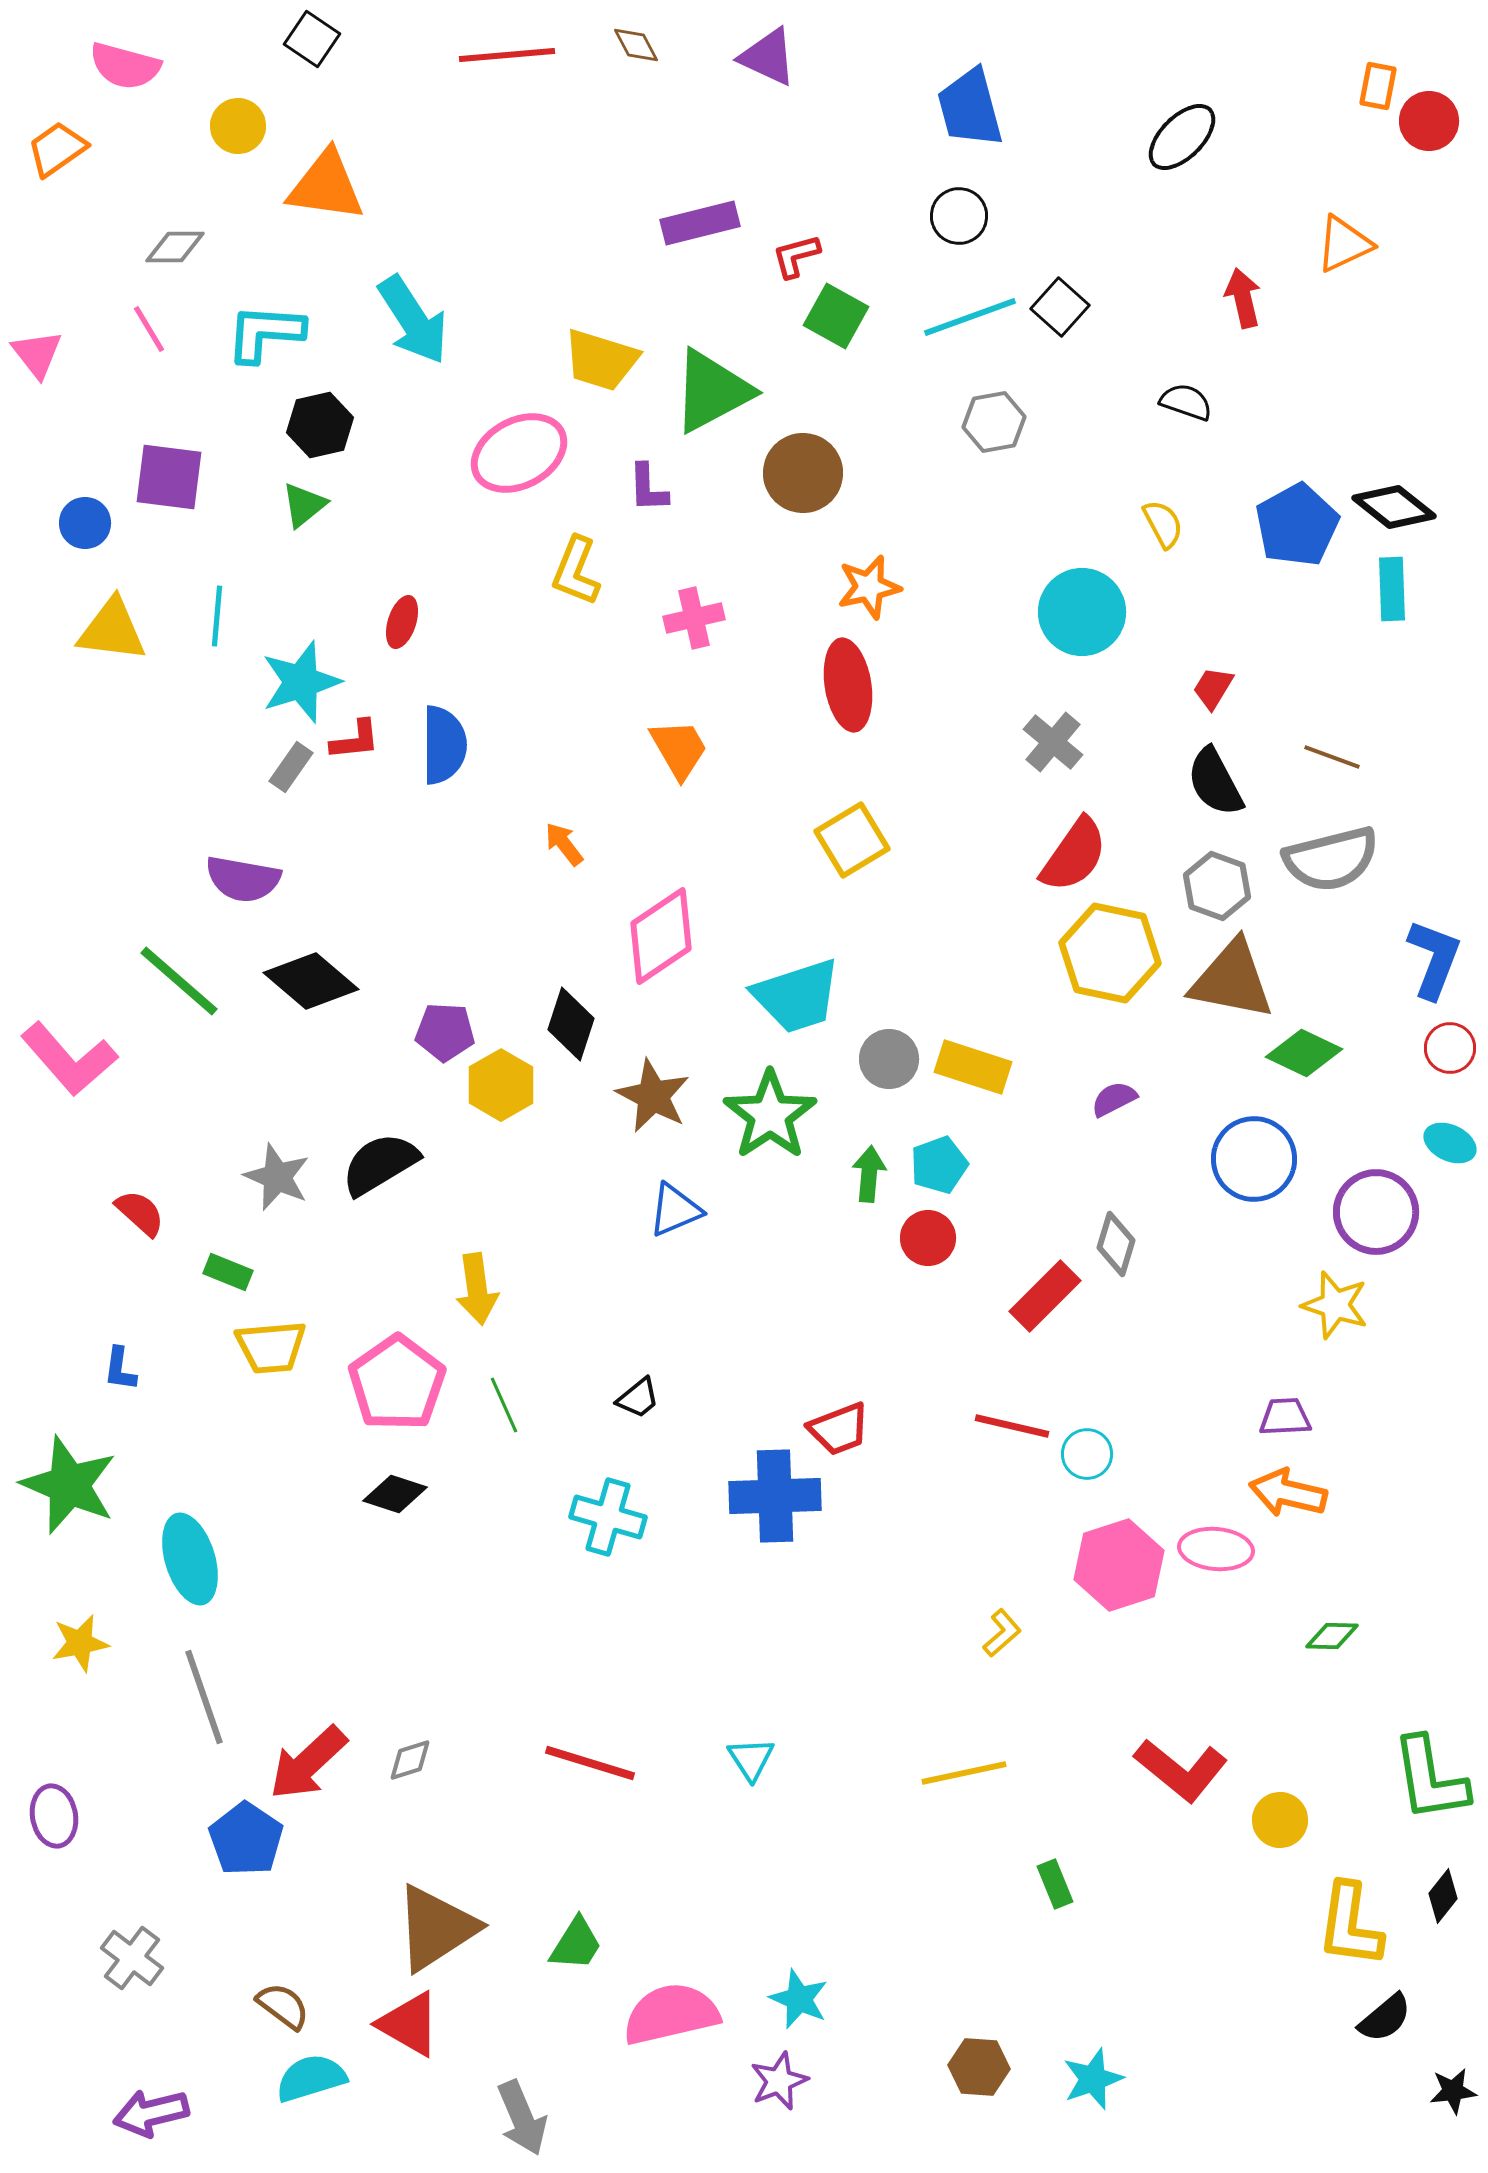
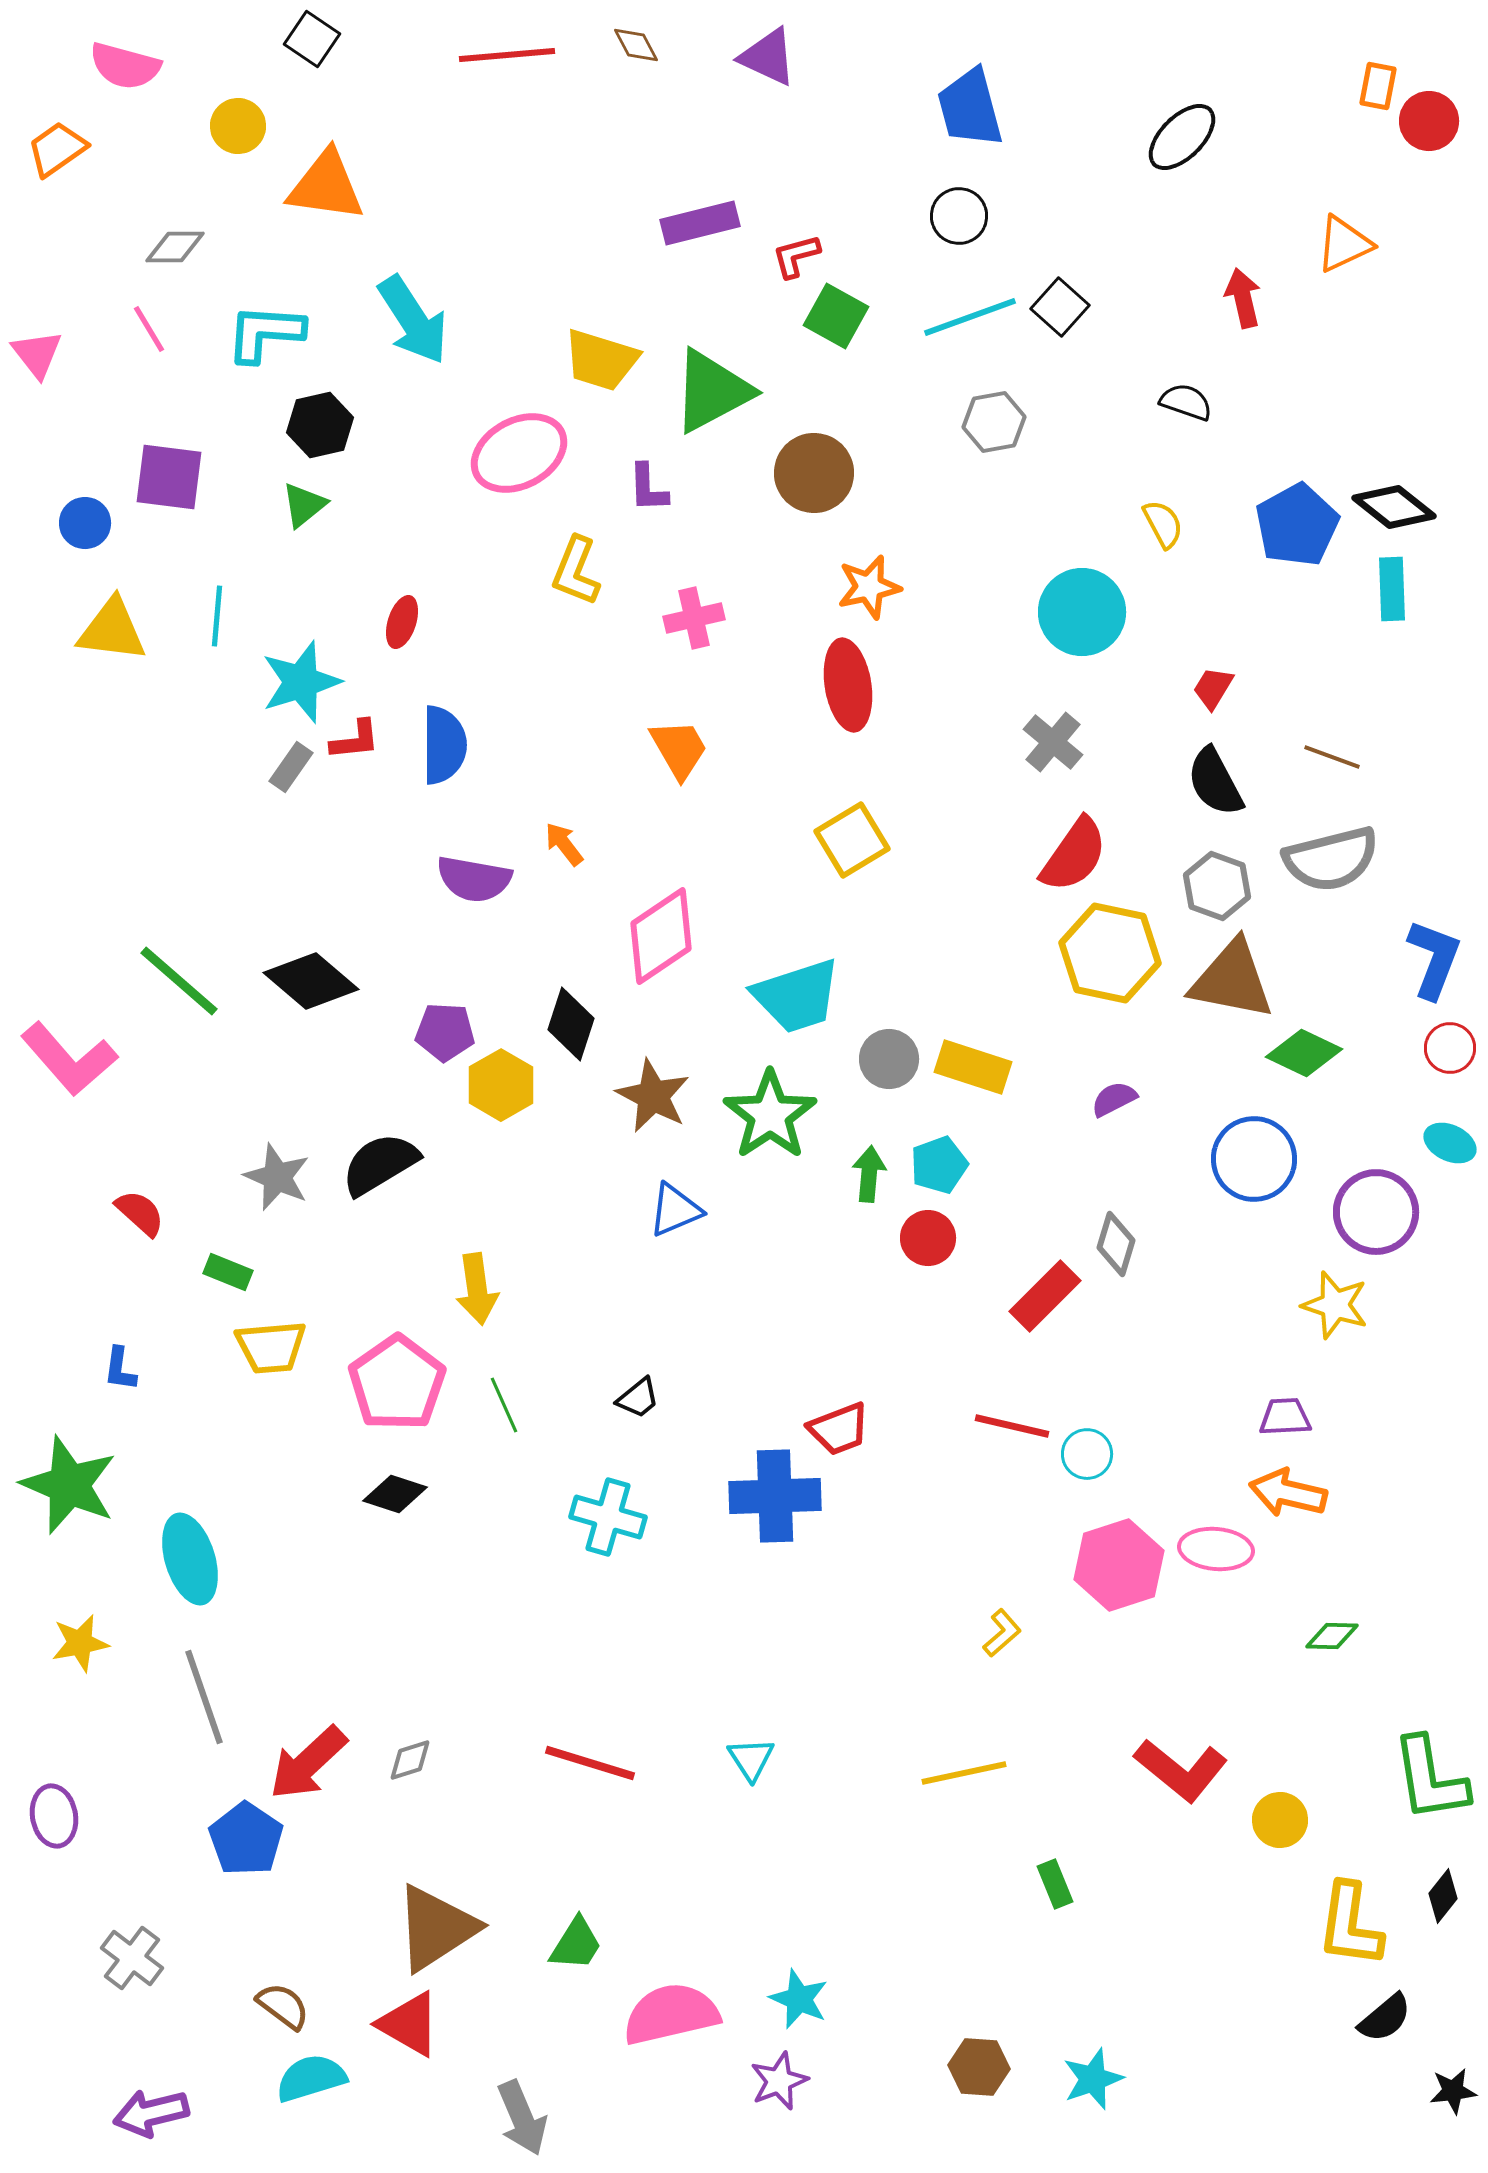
brown circle at (803, 473): moved 11 px right
purple semicircle at (243, 879): moved 231 px right
